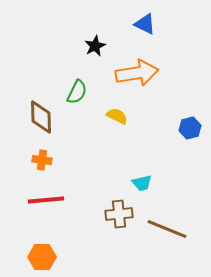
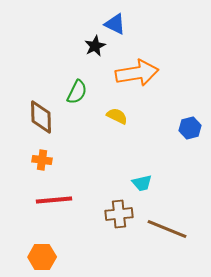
blue triangle: moved 30 px left
red line: moved 8 px right
